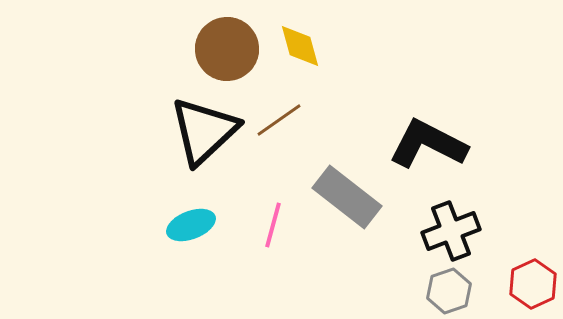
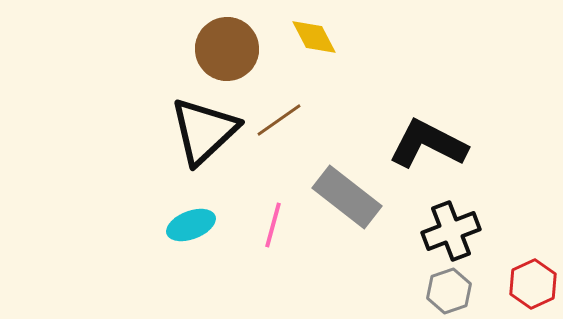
yellow diamond: moved 14 px right, 9 px up; rotated 12 degrees counterclockwise
